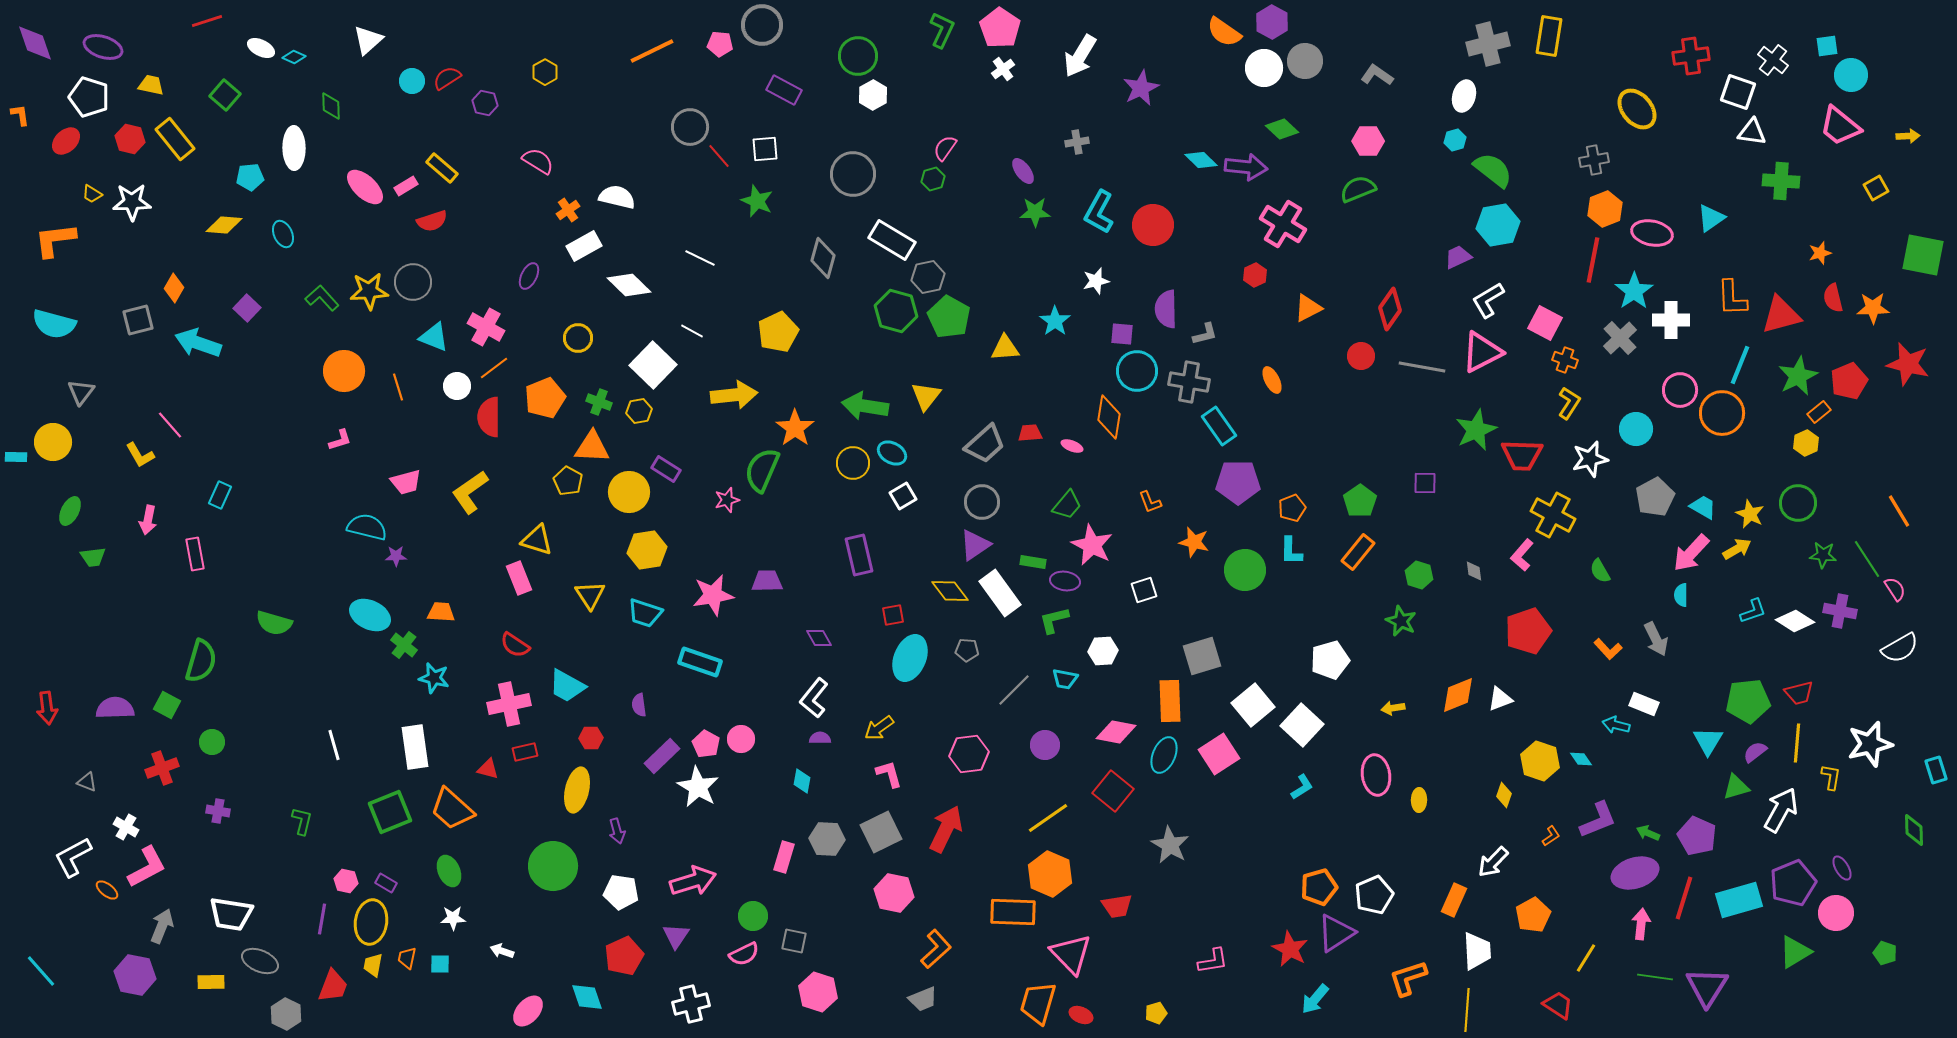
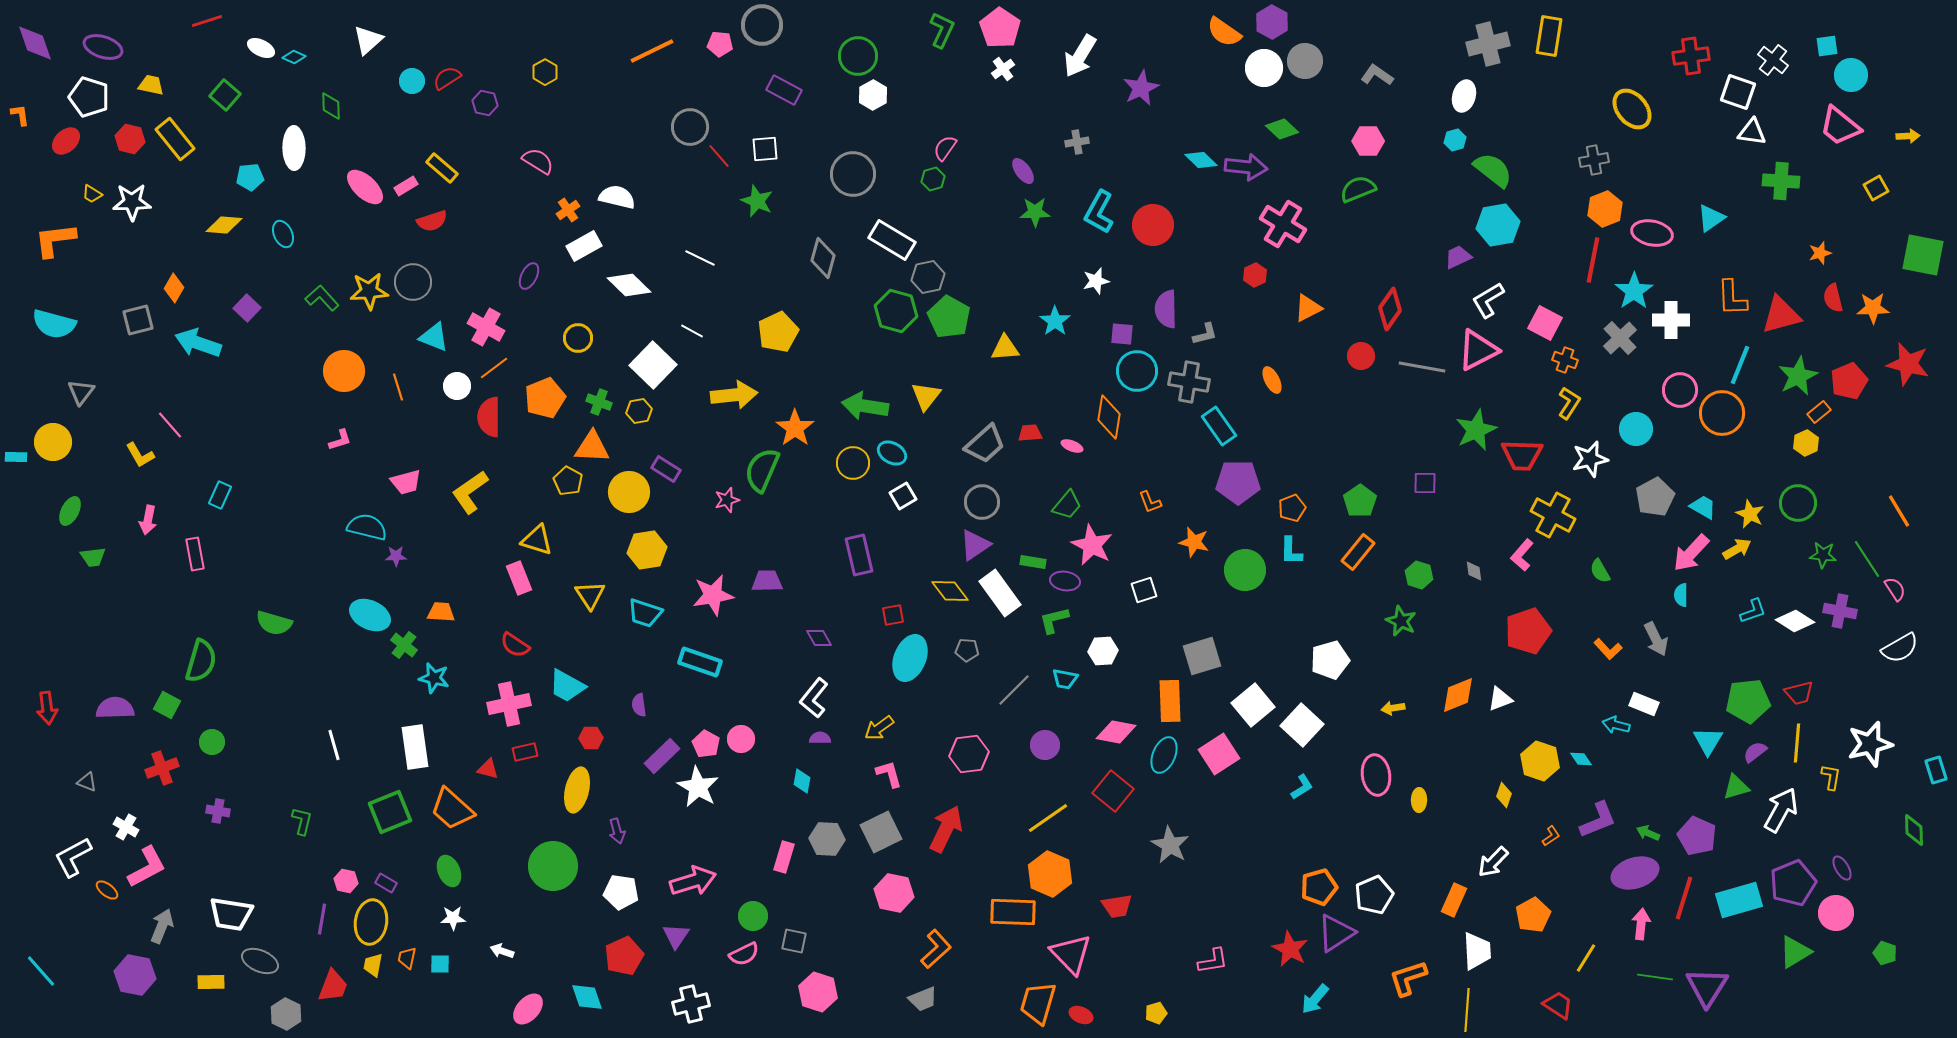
yellow ellipse at (1637, 109): moved 5 px left
pink triangle at (1482, 352): moved 4 px left, 2 px up
pink ellipse at (528, 1011): moved 2 px up
